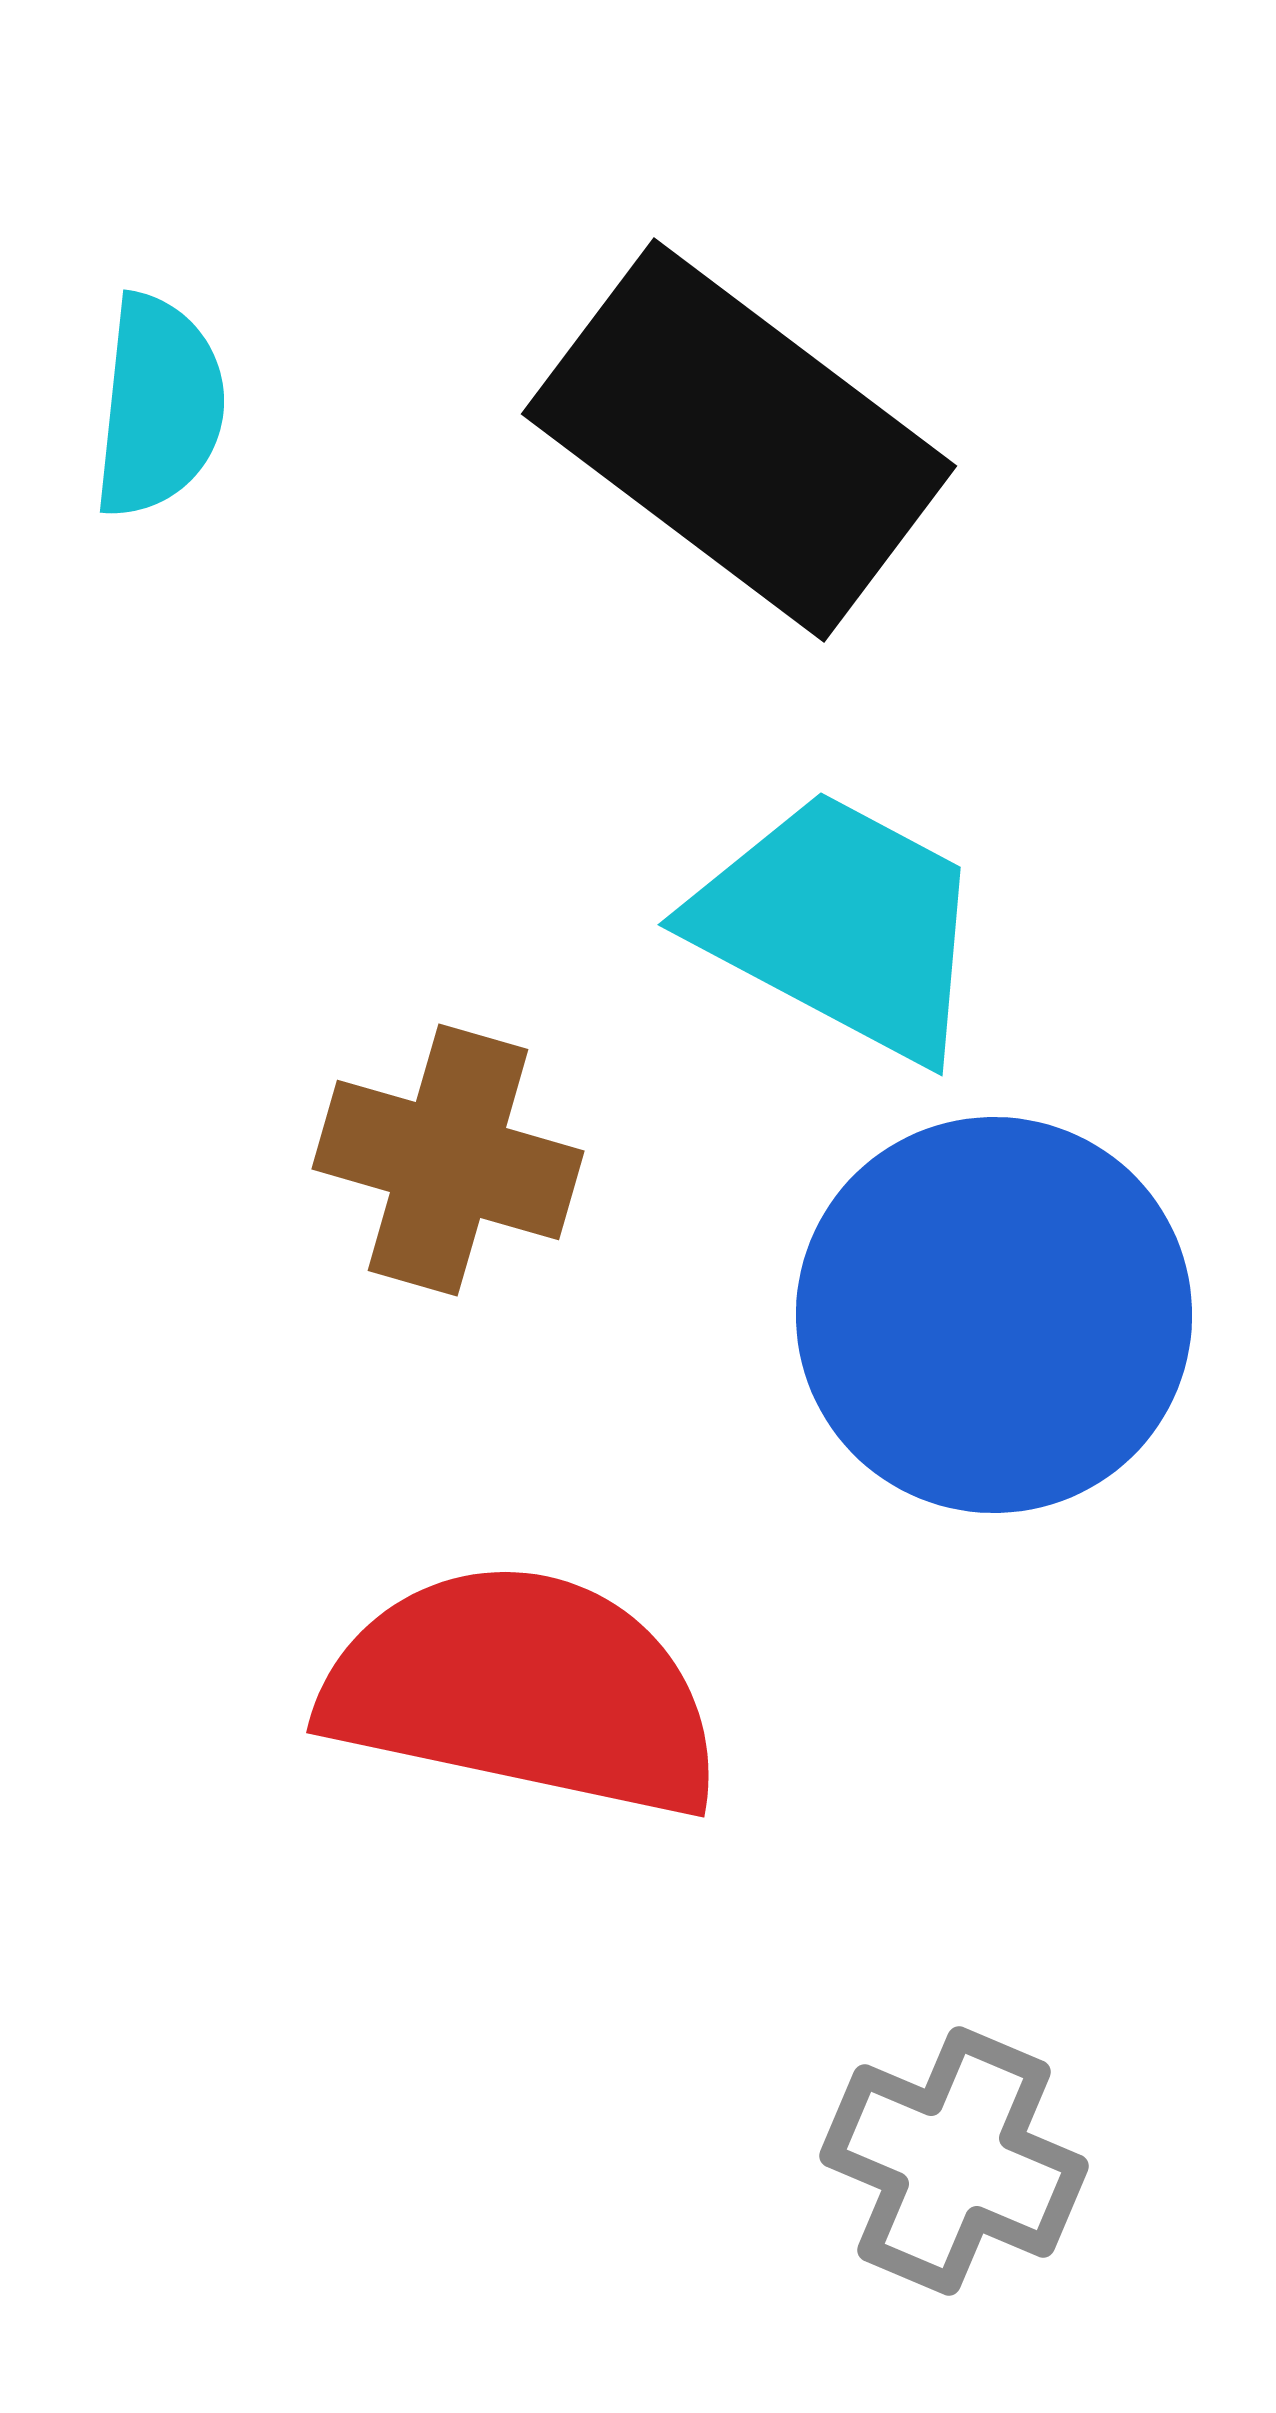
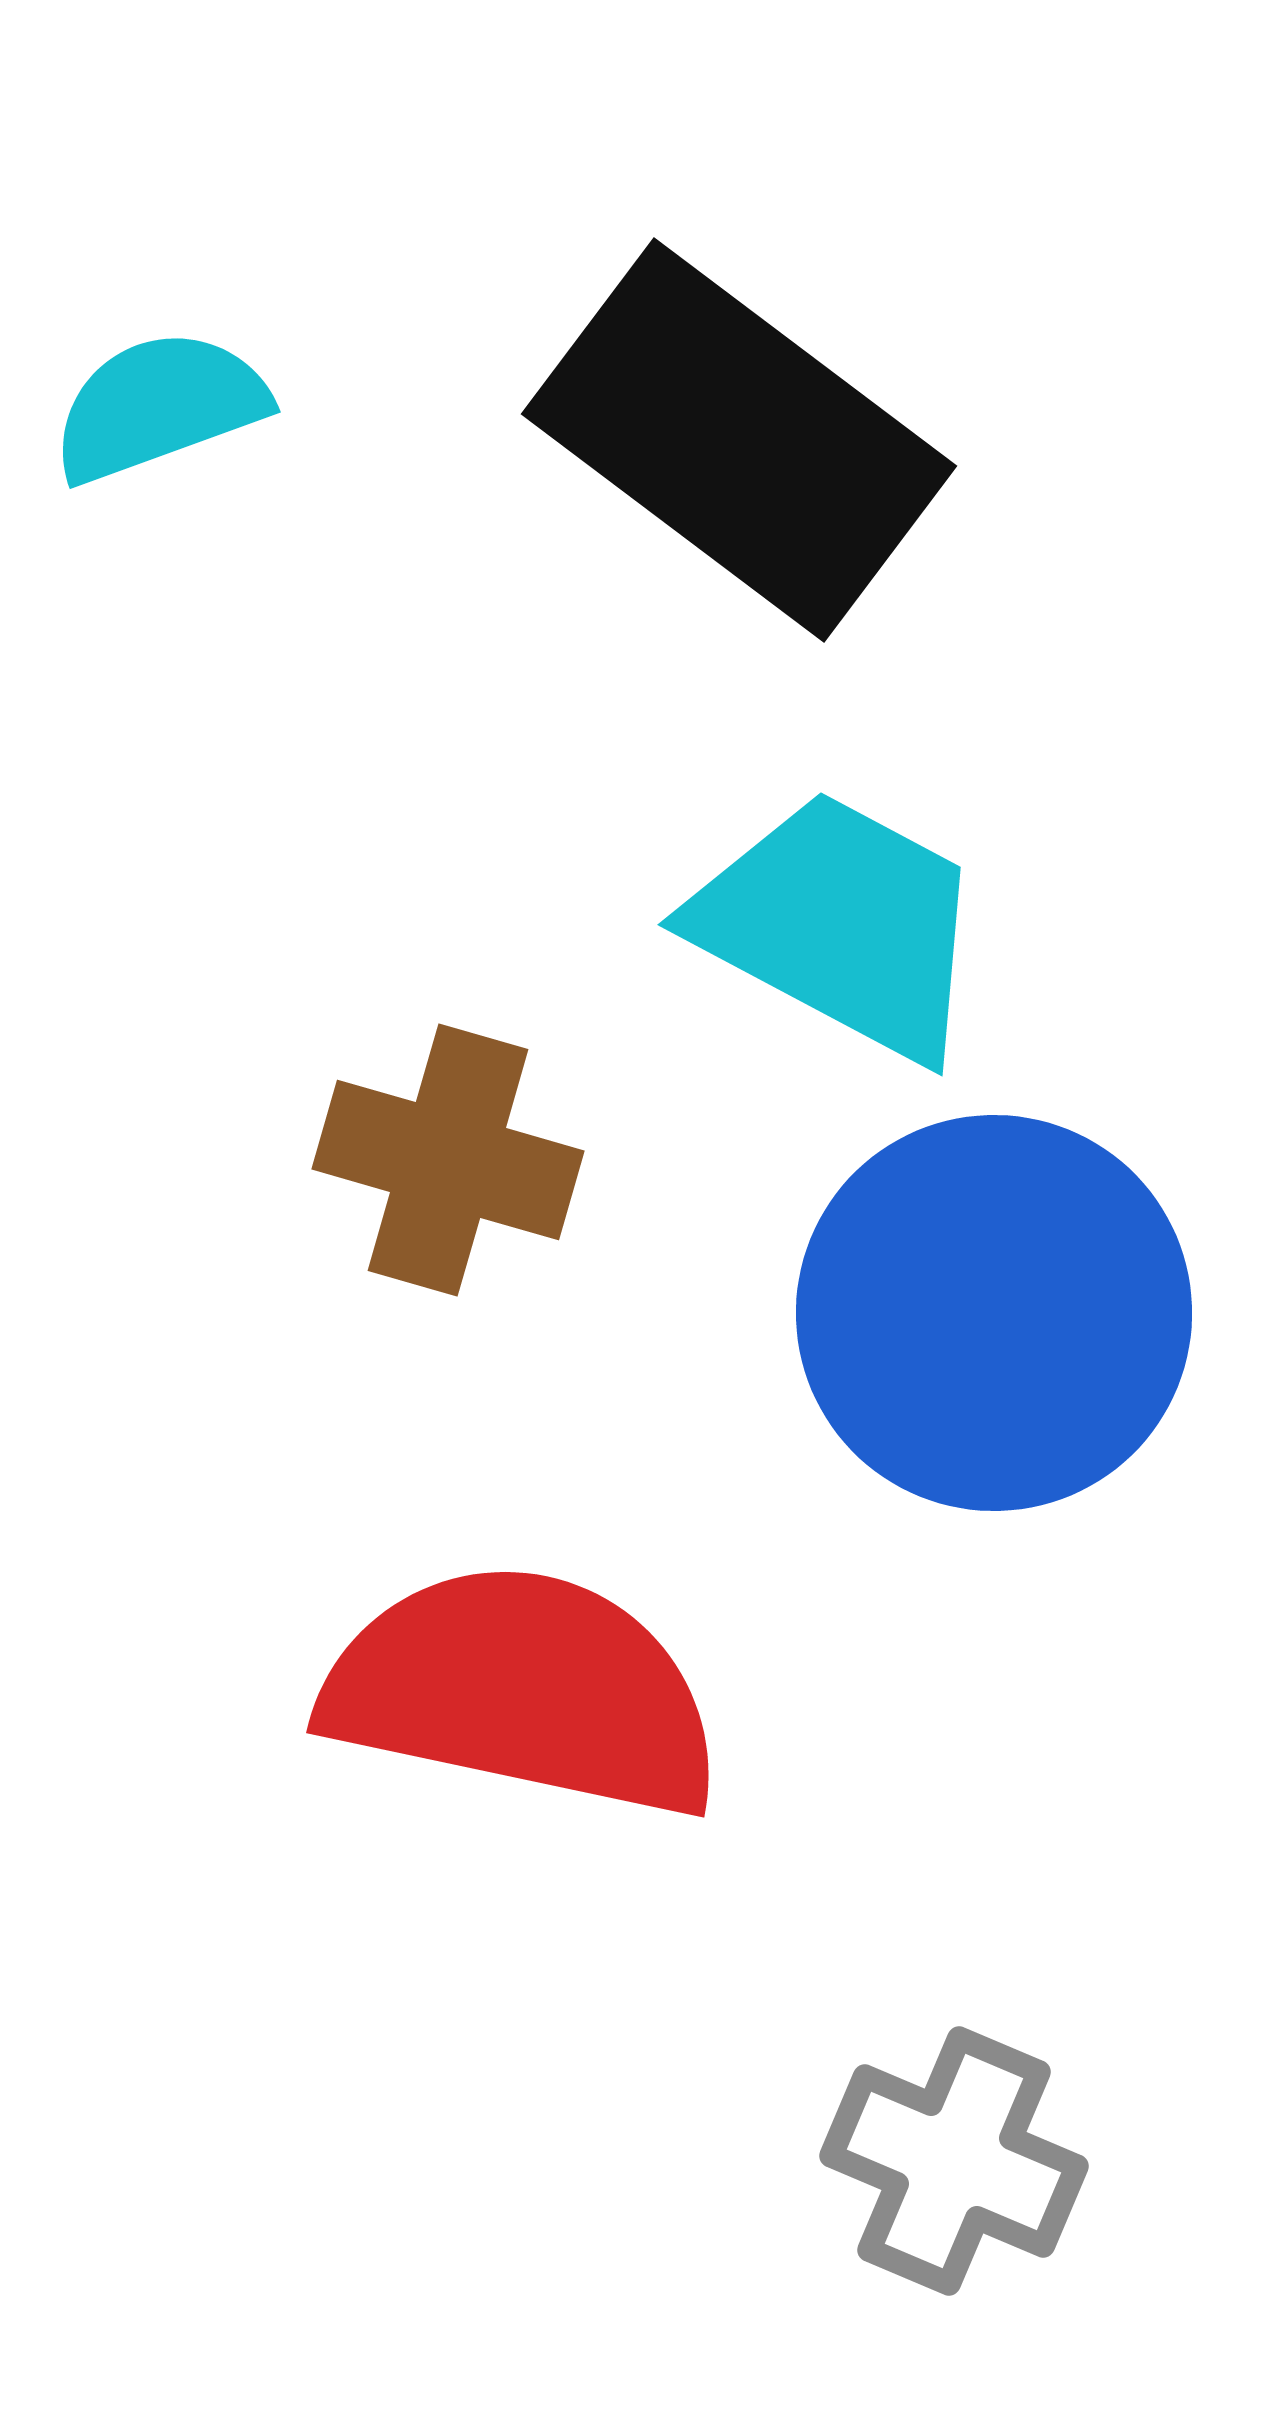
cyan semicircle: rotated 116 degrees counterclockwise
blue circle: moved 2 px up
